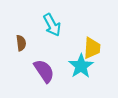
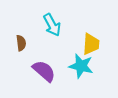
yellow trapezoid: moved 1 px left, 4 px up
cyan star: rotated 25 degrees counterclockwise
purple semicircle: rotated 15 degrees counterclockwise
